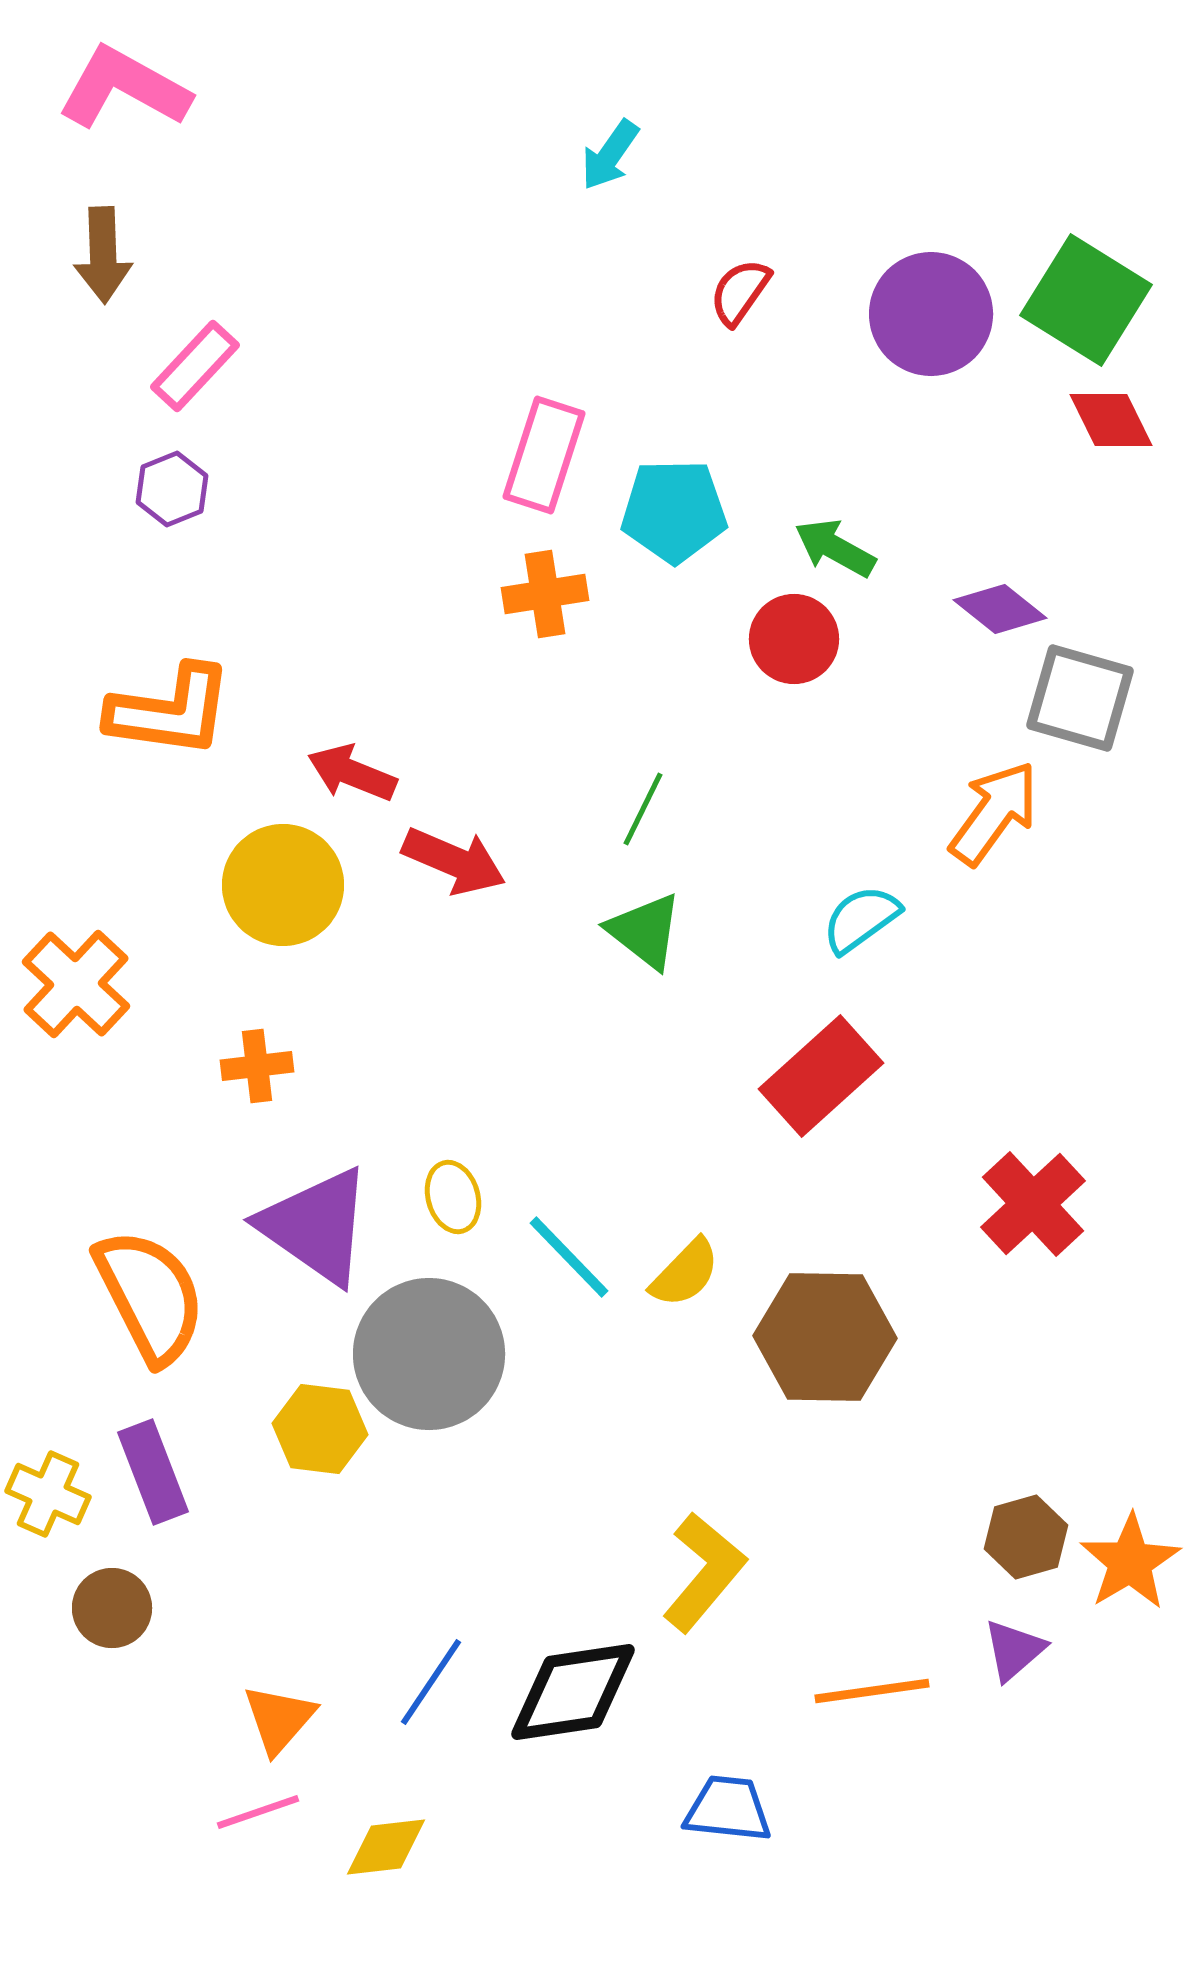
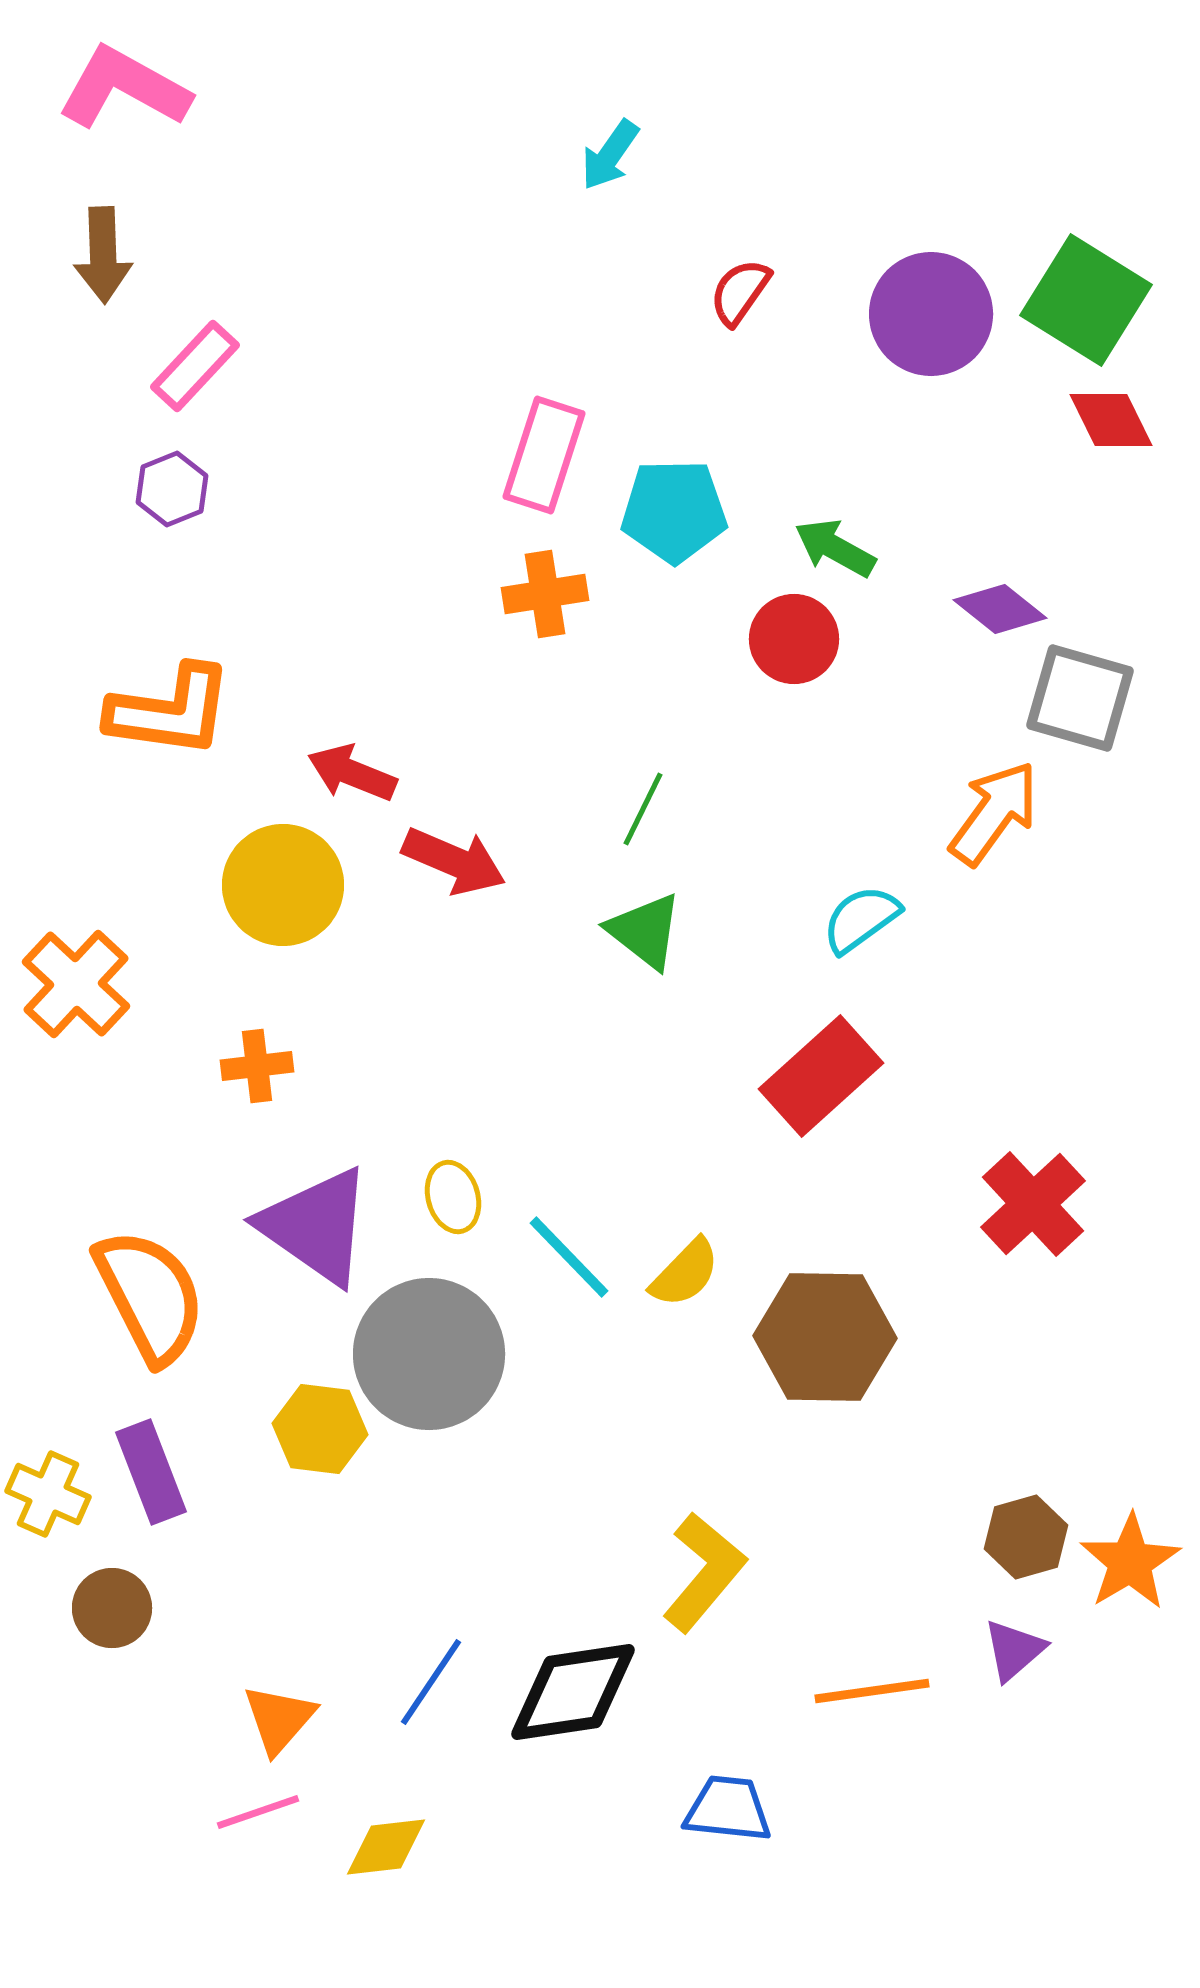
purple rectangle at (153, 1472): moved 2 px left
